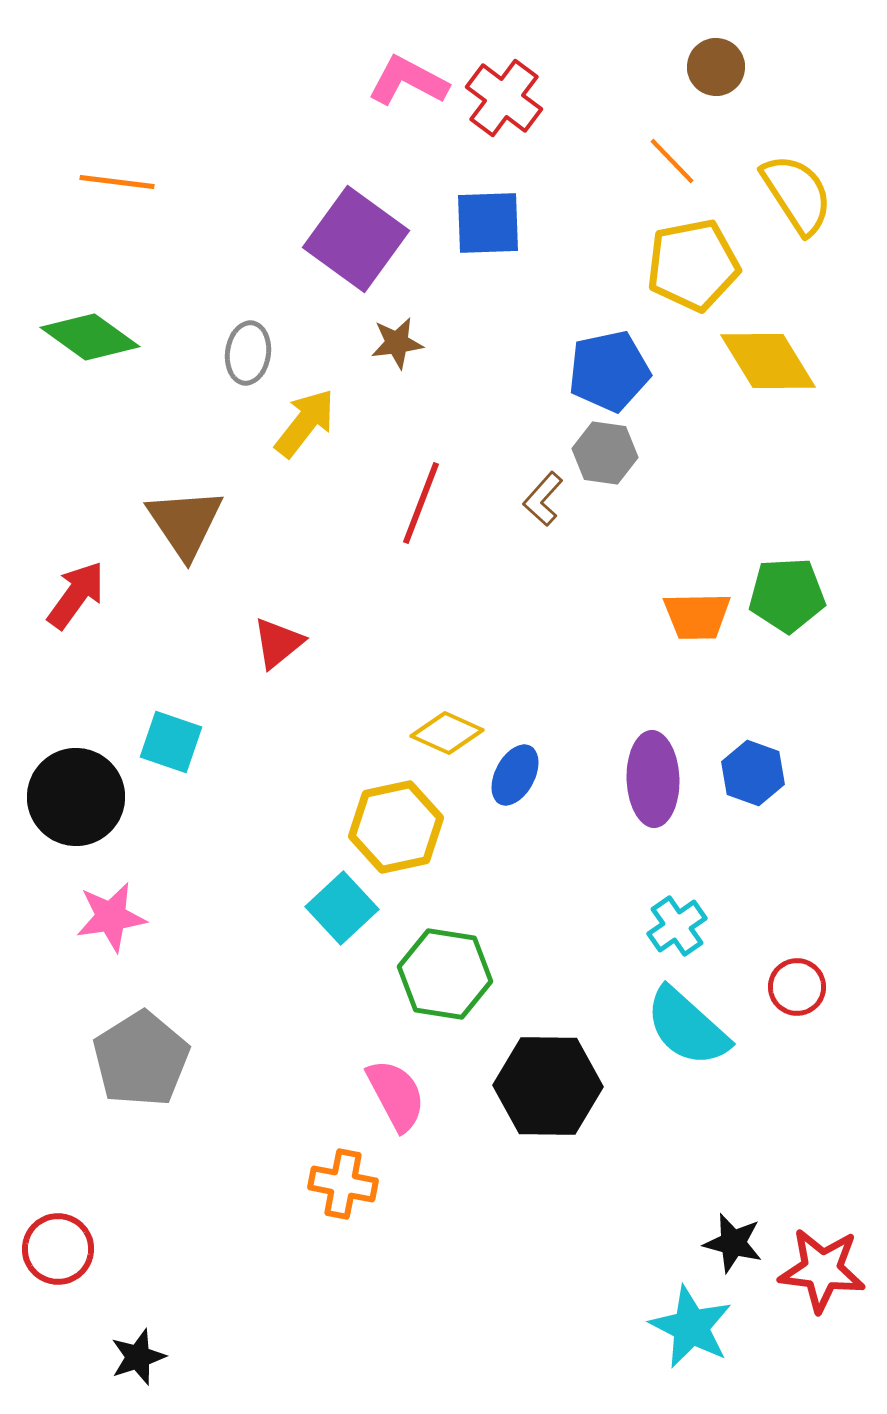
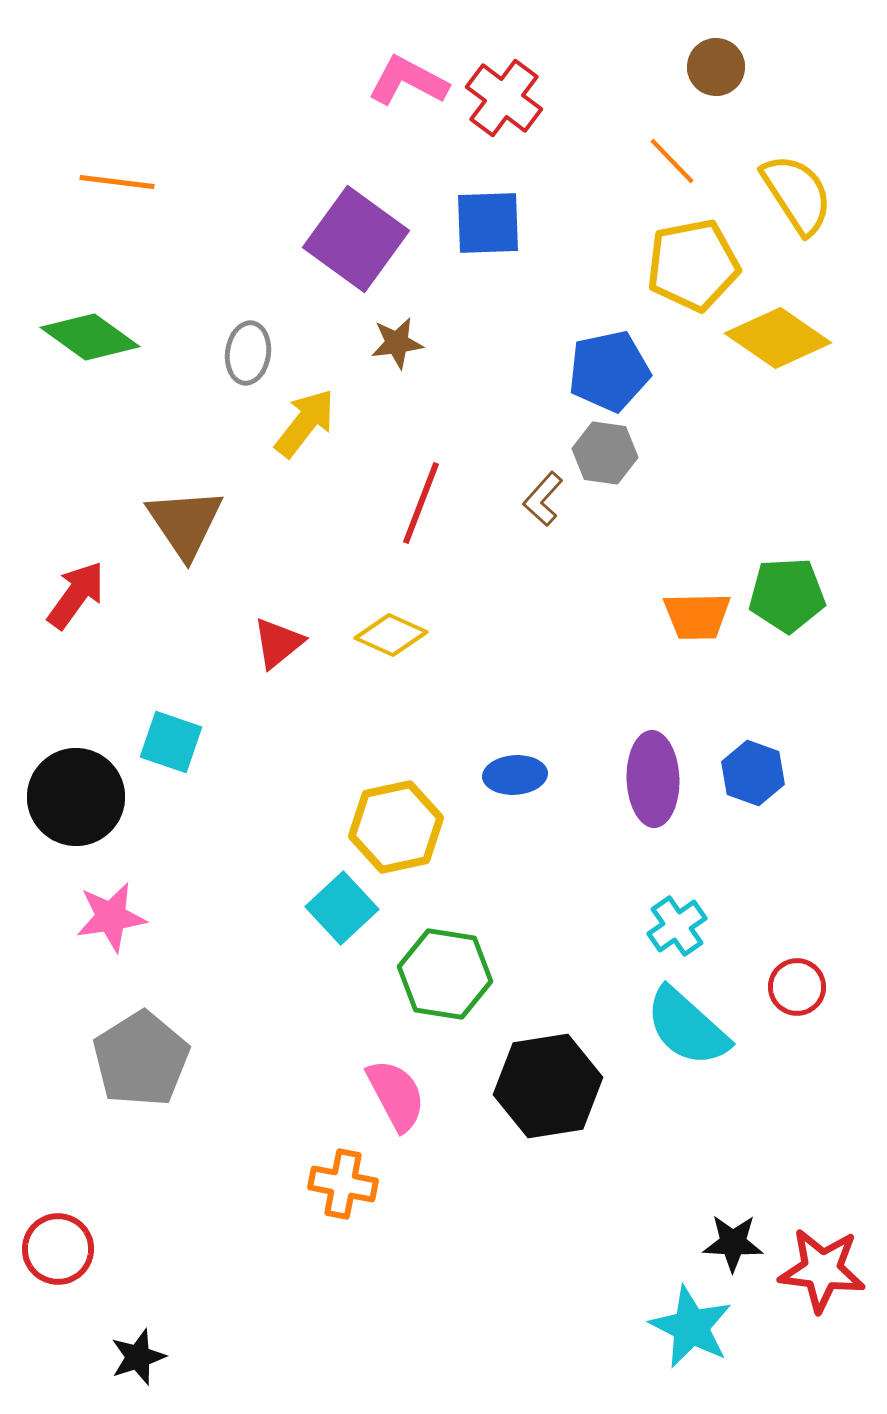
yellow diamond at (768, 361): moved 10 px right, 23 px up; rotated 24 degrees counterclockwise
yellow diamond at (447, 733): moved 56 px left, 98 px up
blue ellipse at (515, 775): rotated 58 degrees clockwise
black hexagon at (548, 1086): rotated 10 degrees counterclockwise
black star at (733, 1243): rotated 12 degrees counterclockwise
